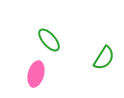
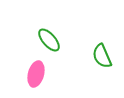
green semicircle: moved 2 px left, 2 px up; rotated 125 degrees clockwise
